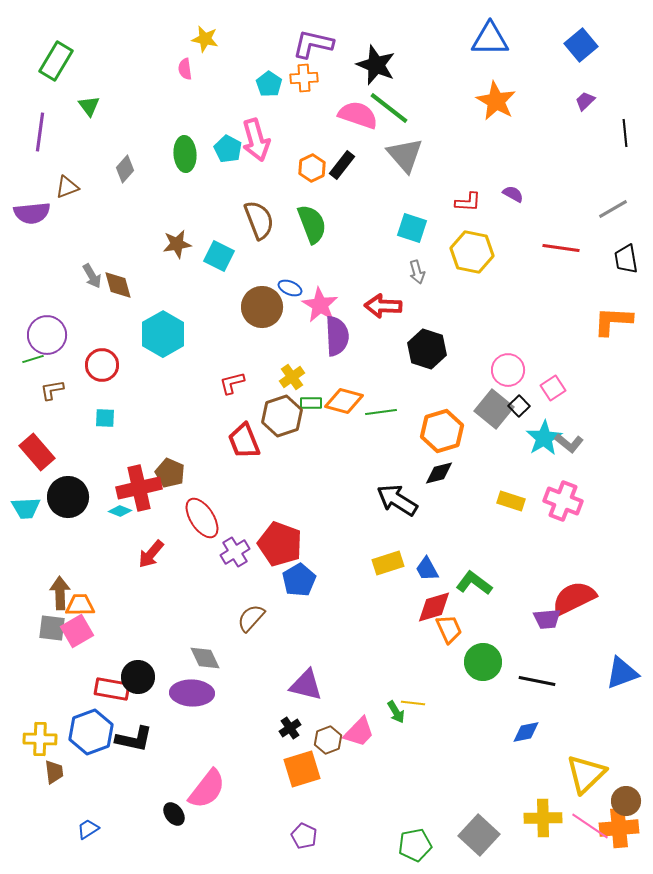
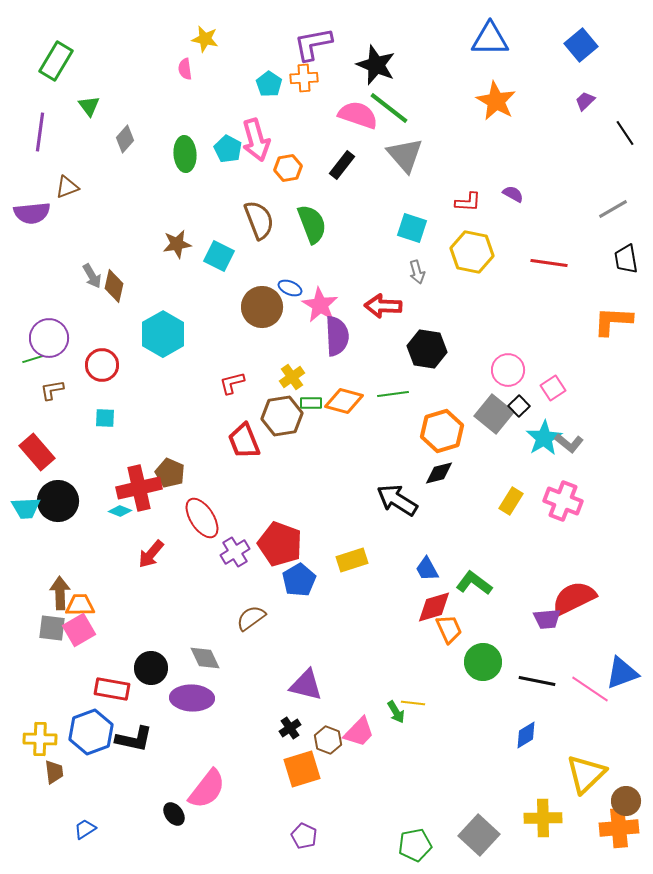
purple L-shape at (313, 44): rotated 24 degrees counterclockwise
black line at (625, 133): rotated 28 degrees counterclockwise
orange hexagon at (312, 168): moved 24 px left; rotated 16 degrees clockwise
gray diamond at (125, 169): moved 30 px up
red line at (561, 248): moved 12 px left, 15 px down
brown diamond at (118, 285): moved 4 px left, 1 px down; rotated 28 degrees clockwise
purple circle at (47, 335): moved 2 px right, 3 px down
black hexagon at (427, 349): rotated 9 degrees counterclockwise
gray square at (494, 409): moved 5 px down
green line at (381, 412): moved 12 px right, 18 px up
brown hexagon at (282, 416): rotated 9 degrees clockwise
black circle at (68, 497): moved 10 px left, 4 px down
yellow rectangle at (511, 501): rotated 76 degrees counterclockwise
yellow rectangle at (388, 563): moved 36 px left, 3 px up
brown semicircle at (251, 618): rotated 12 degrees clockwise
pink square at (77, 631): moved 2 px right, 1 px up
black circle at (138, 677): moved 13 px right, 9 px up
purple ellipse at (192, 693): moved 5 px down
blue diamond at (526, 732): moved 3 px down; rotated 20 degrees counterclockwise
brown hexagon at (328, 740): rotated 20 degrees counterclockwise
pink line at (590, 826): moved 137 px up
blue trapezoid at (88, 829): moved 3 px left
